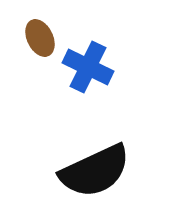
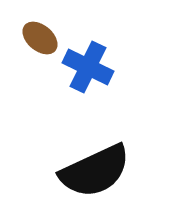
brown ellipse: rotated 24 degrees counterclockwise
